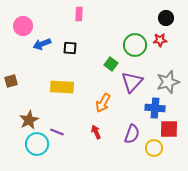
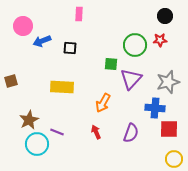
black circle: moved 1 px left, 2 px up
blue arrow: moved 3 px up
green square: rotated 32 degrees counterclockwise
purple triangle: moved 1 px left, 3 px up
purple semicircle: moved 1 px left, 1 px up
yellow circle: moved 20 px right, 11 px down
